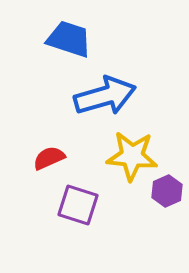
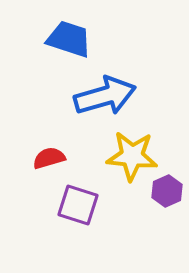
red semicircle: rotated 8 degrees clockwise
